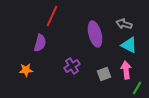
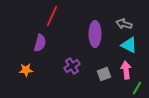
purple ellipse: rotated 15 degrees clockwise
